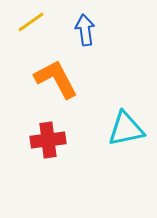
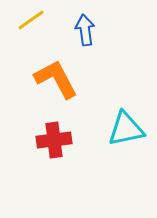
yellow line: moved 2 px up
red cross: moved 6 px right
